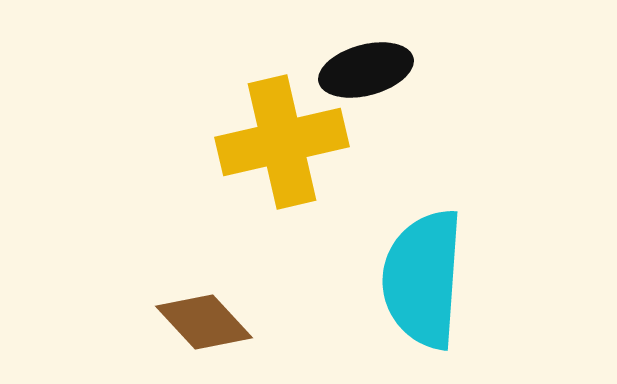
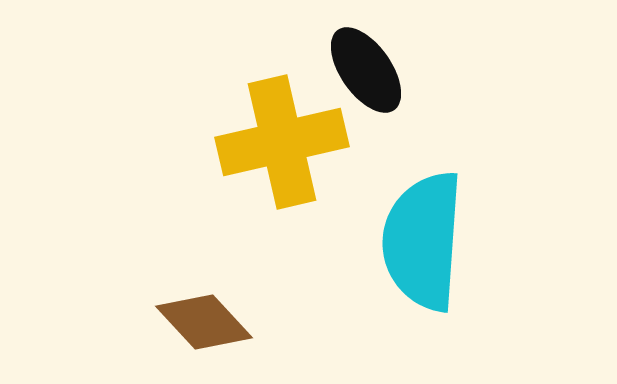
black ellipse: rotated 70 degrees clockwise
cyan semicircle: moved 38 px up
